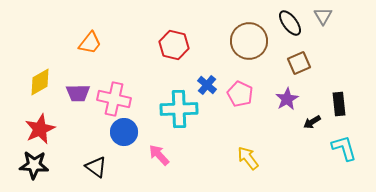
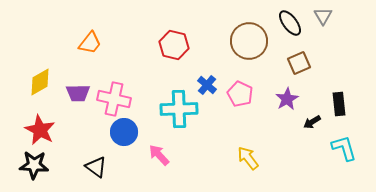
red star: moved 1 px down; rotated 20 degrees counterclockwise
